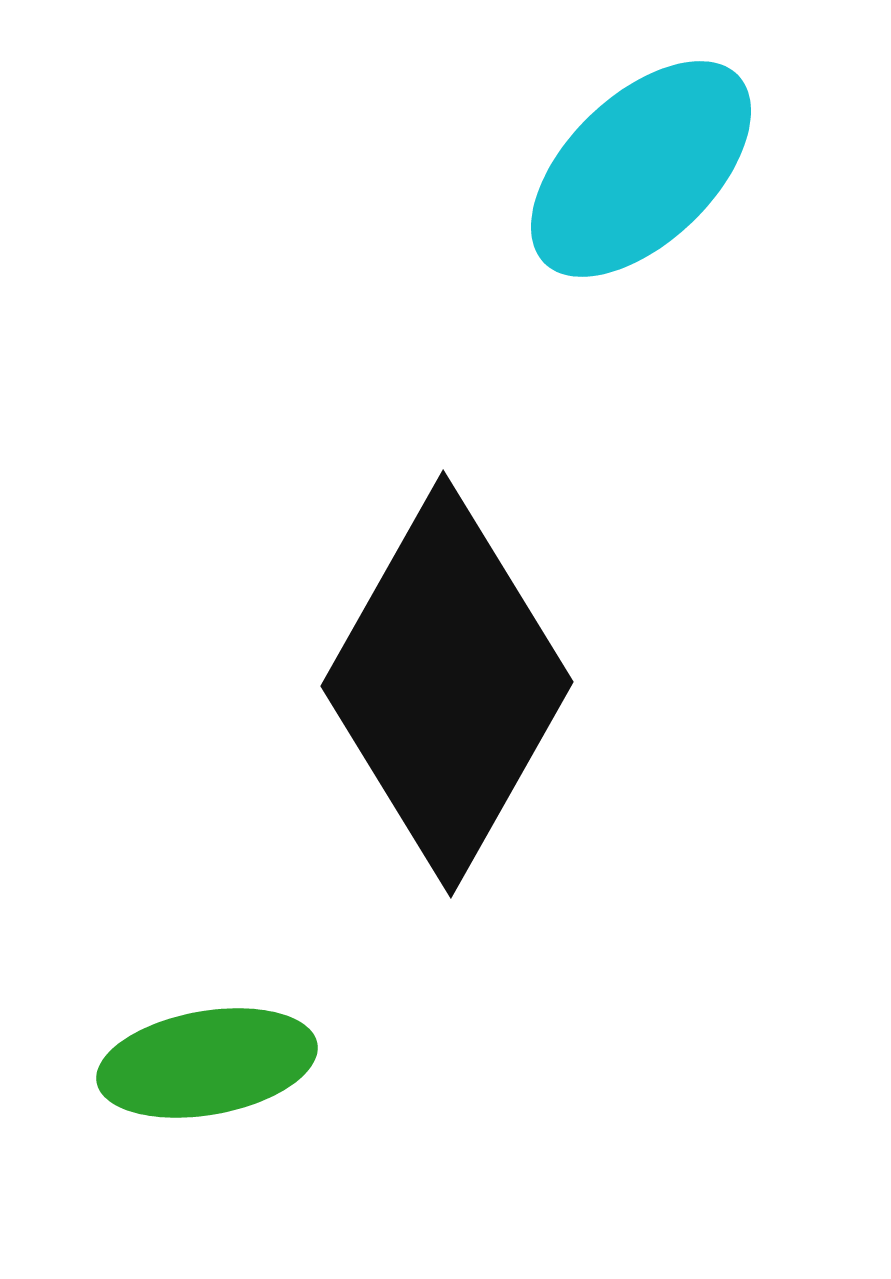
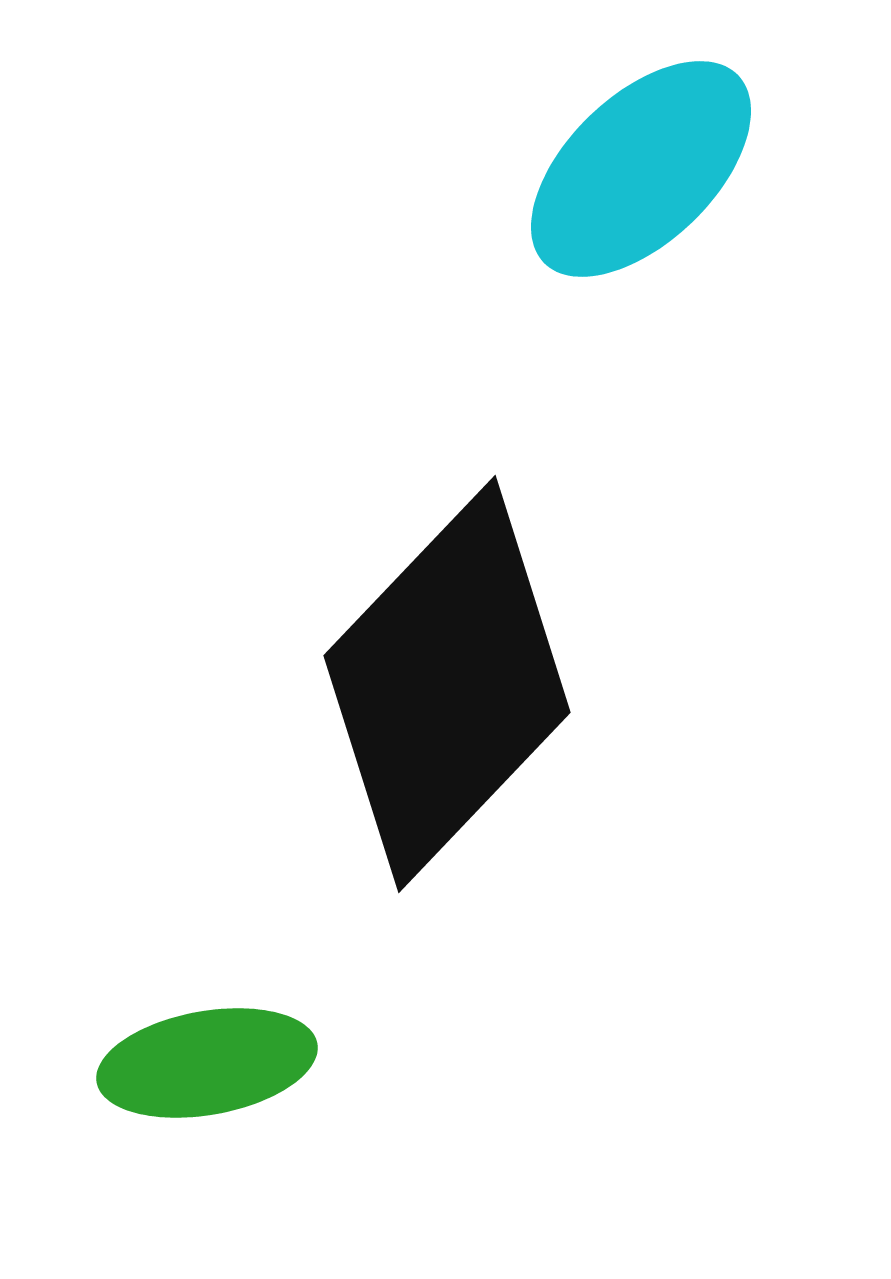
black diamond: rotated 14 degrees clockwise
